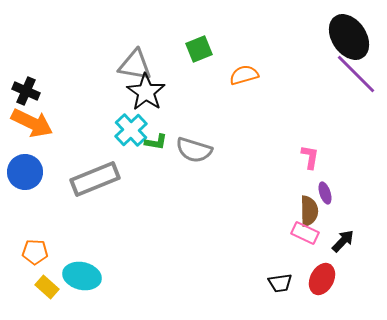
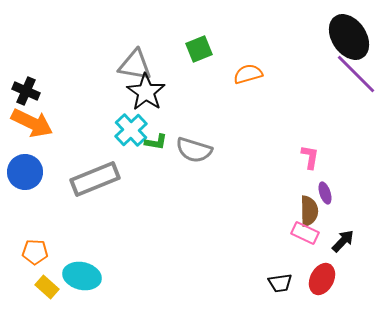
orange semicircle: moved 4 px right, 1 px up
